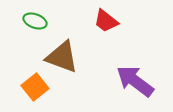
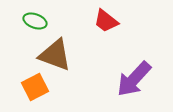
brown triangle: moved 7 px left, 2 px up
purple arrow: moved 1 px left, 2 px up; rotated 84 degrees counterclockwise
orange square: rotated 12 degrees clockwise
